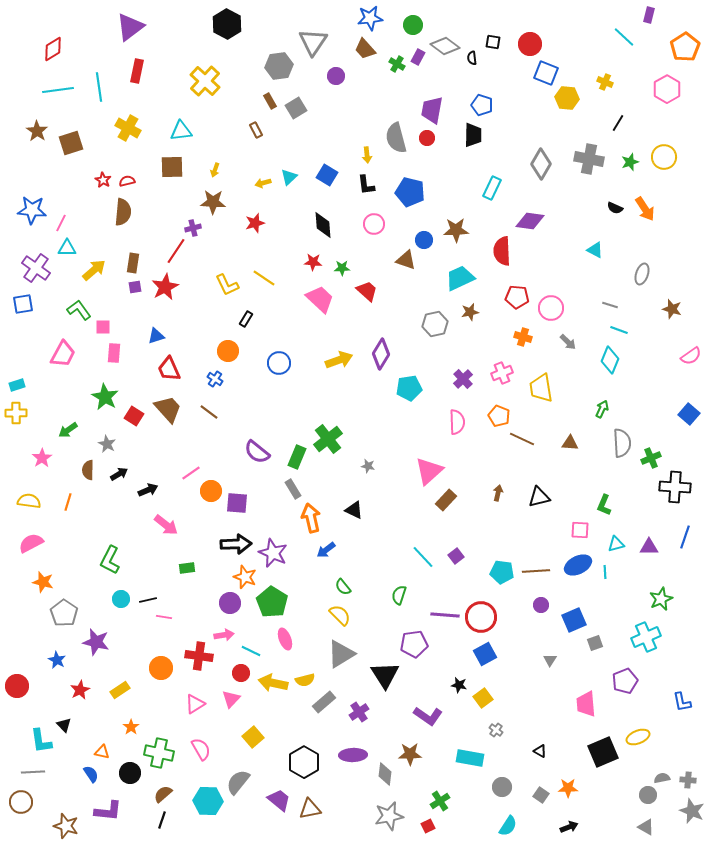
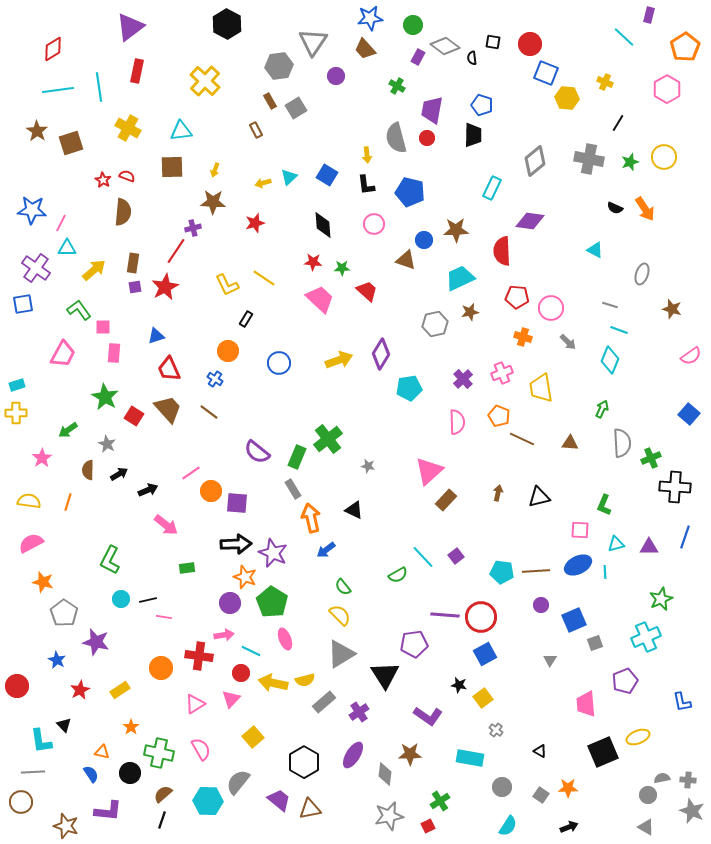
green cross at (397, 64): moved 22 px down
gray diamond at (541, 164): moved 6 px left, 3 px up; rotated 20 degrees clockwise
red semicircle at (127, 181): moved 5 px up; rotated 35 degrees clockwise
green semicircle at (399, 595): moved 1 px left, 20 px up; rotated 138 degrees counterclockwise
purple ellipse at (353, 755): rotated 56 degrees counterclockwise
